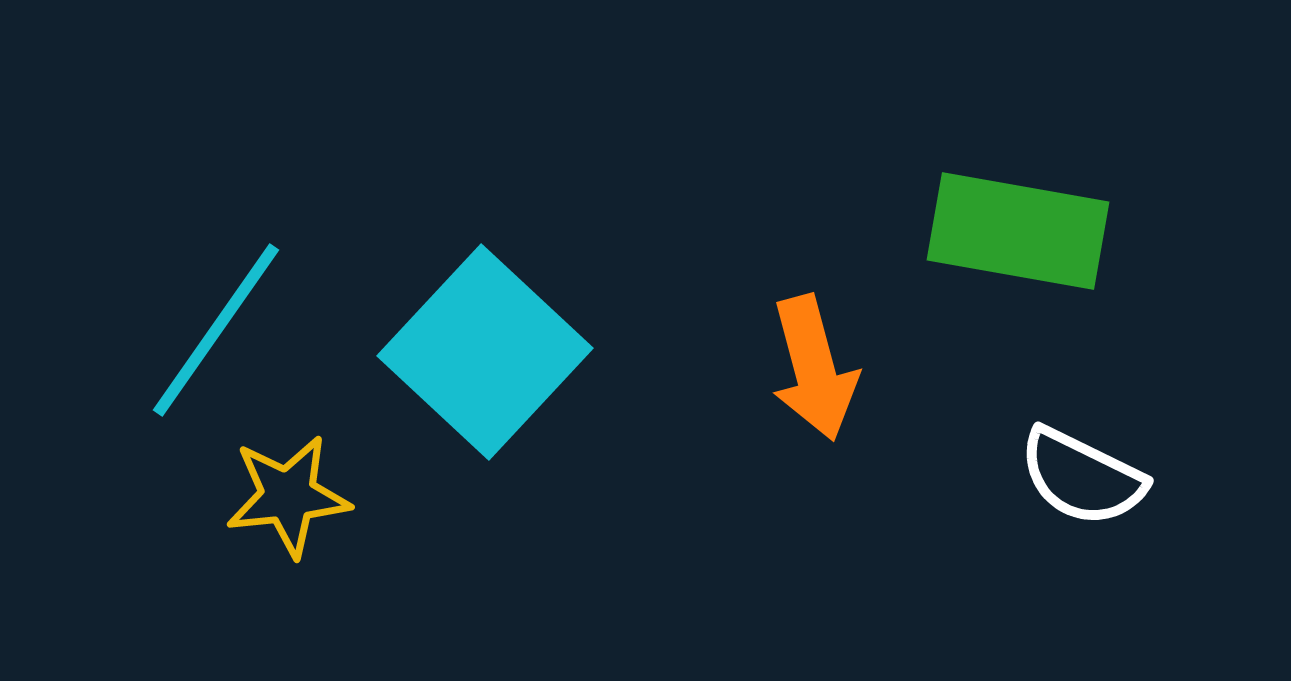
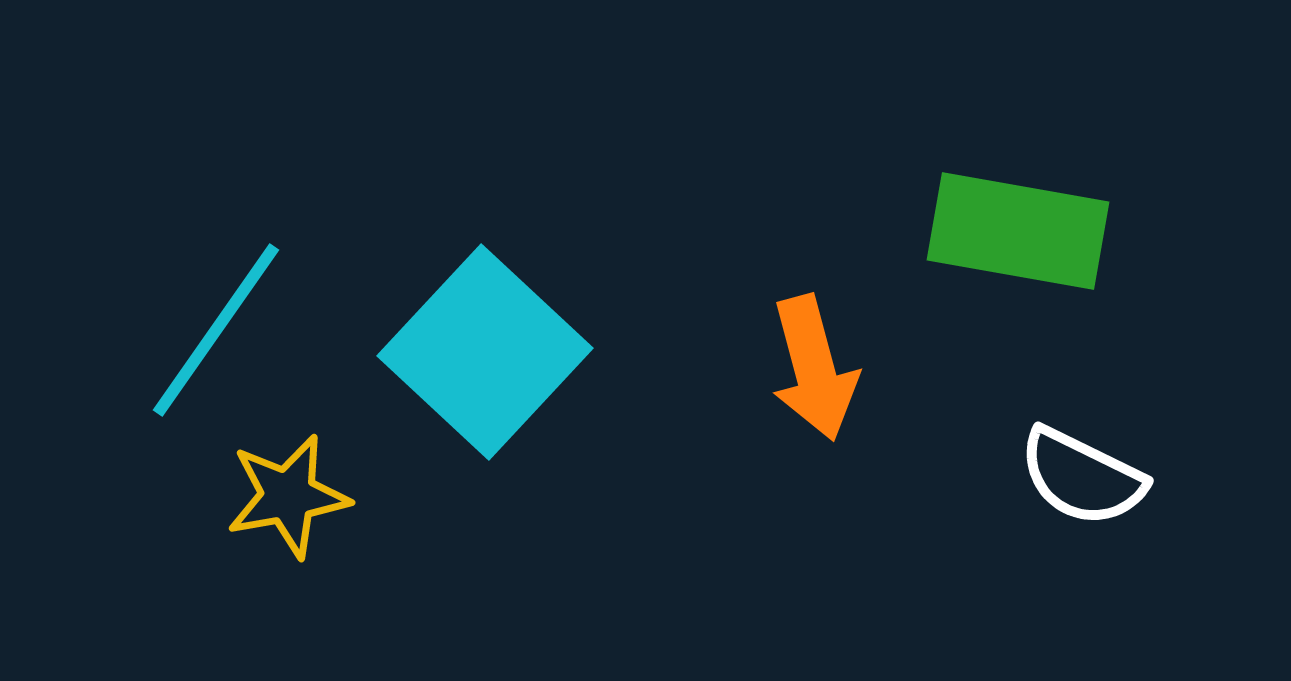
yellow star: rotated 4 degrees counterclockwise
